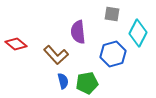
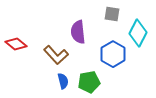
blue hexagon: rotated 15 degrees counterclockwise
green pentagon: moved 2 px right, 1 px up
